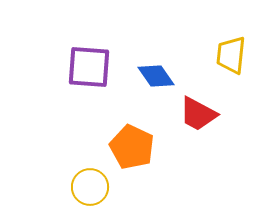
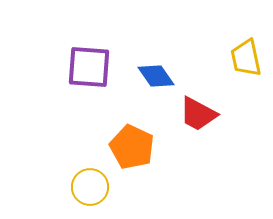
yellow trapezoid: moved 15 px right, 3 px down; rotated 18 degrees counterclockwise
